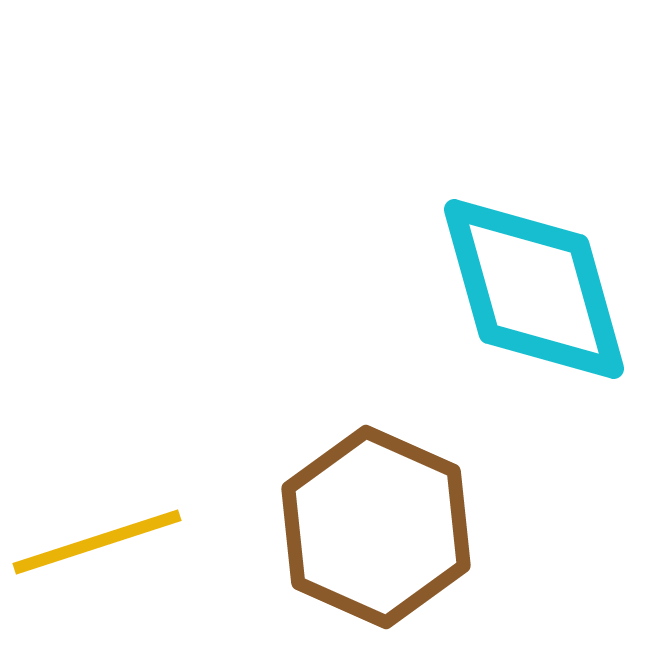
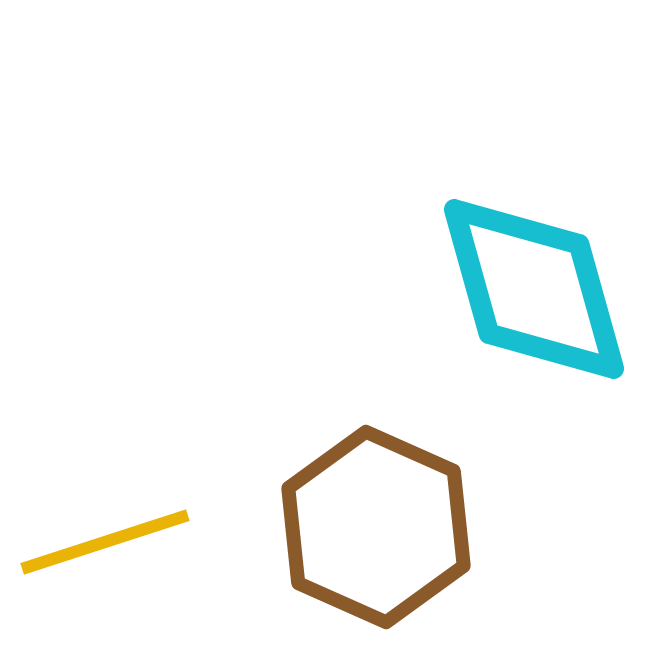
yellow line: moved 8 px right
